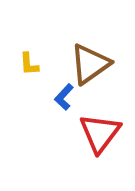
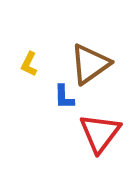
yellow L-shape: rotated 30 degrees clockwise
blue L-shape: rotated 44 degrees counterclockwise
